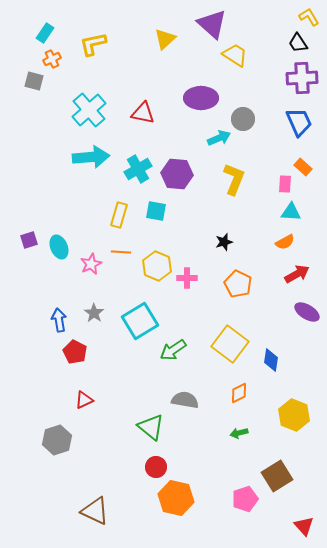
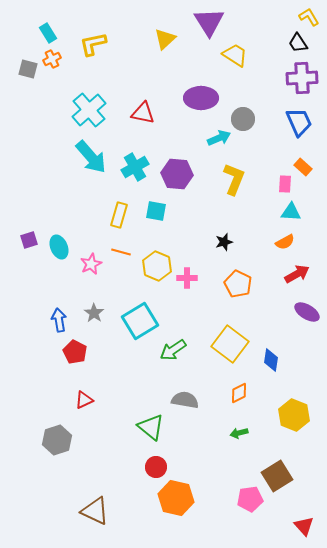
purple triangle at (212, 24): moved 3 px left, 2 px up; rotated 16 degrees clockwise
cyan rectangle at (45, 33): moved 3 px right; rotated 66 degrees counterclockwise
gray square at (34, 81): moved 6 px left, 12 px up
cyan arrow at (91, 157): rotated 54 degrees clockwise
cyan cross at (138, 169): moved 3 px left, 2 px up
orange line at (121, 252): rotated 12 degrees clockwise
pink pentagon at (245, 499): moved 5 px right; rotated 10 degrees clockwise
